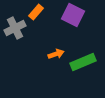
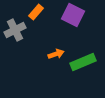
gray cross: moved 2 px down
